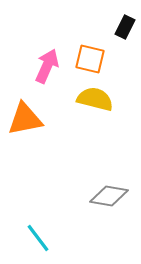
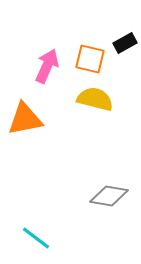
black rectangle: moved 16 px down; rotated 35 degrees clockwise
cyan line: moved 2 px left; rotated 16 degrees counterclockwise
